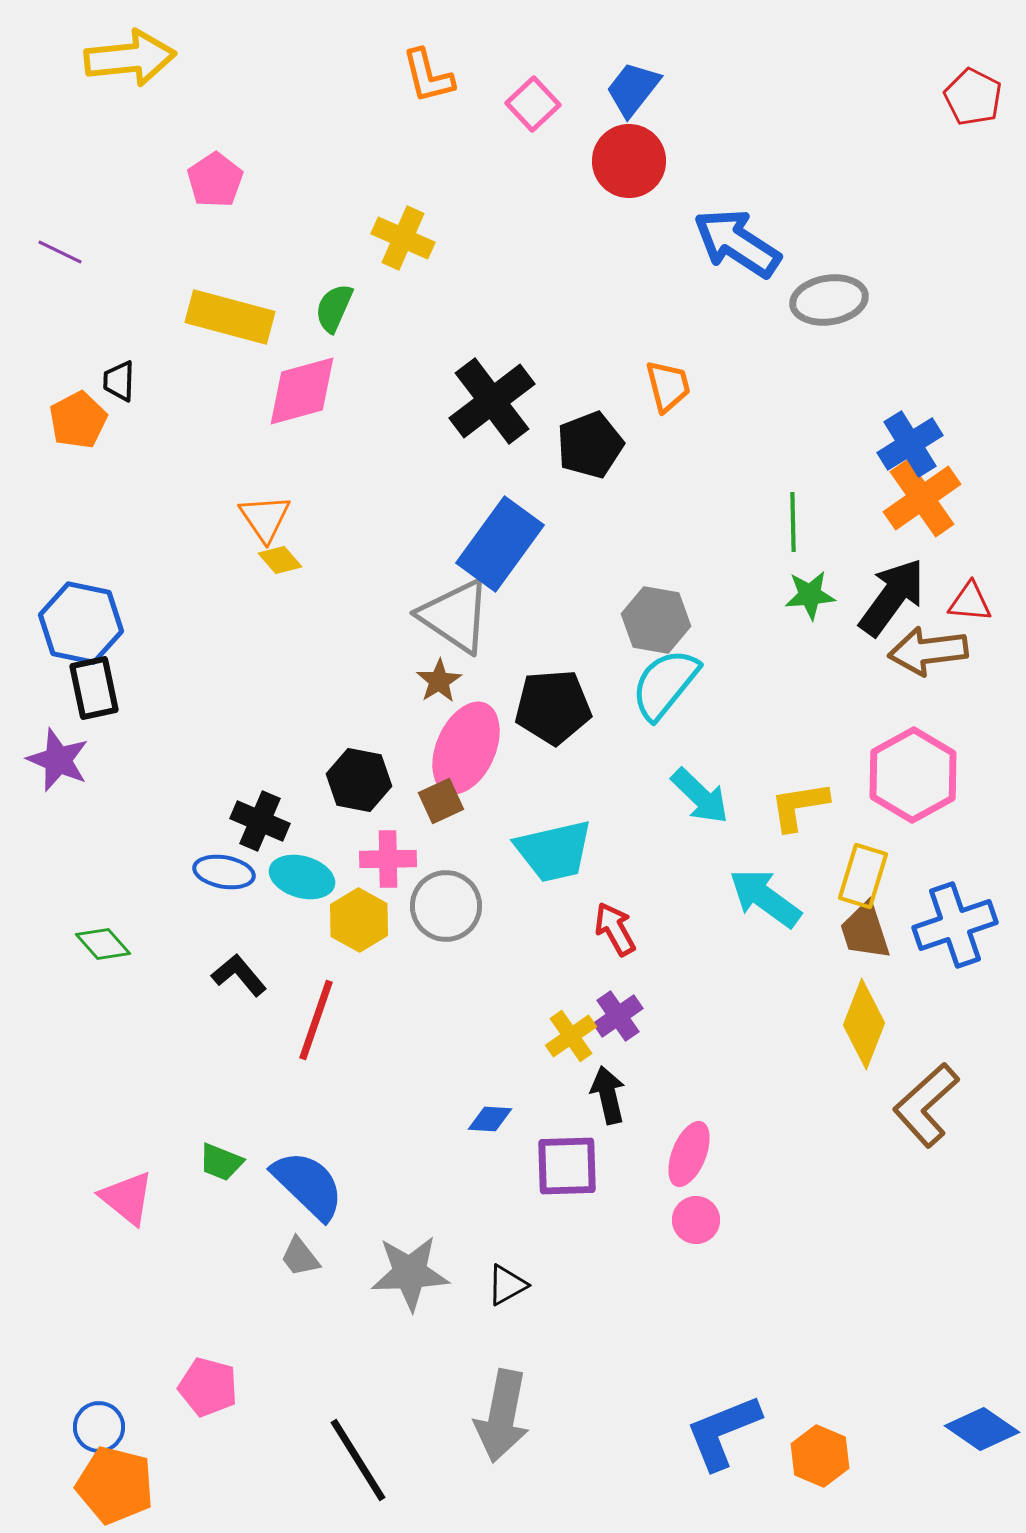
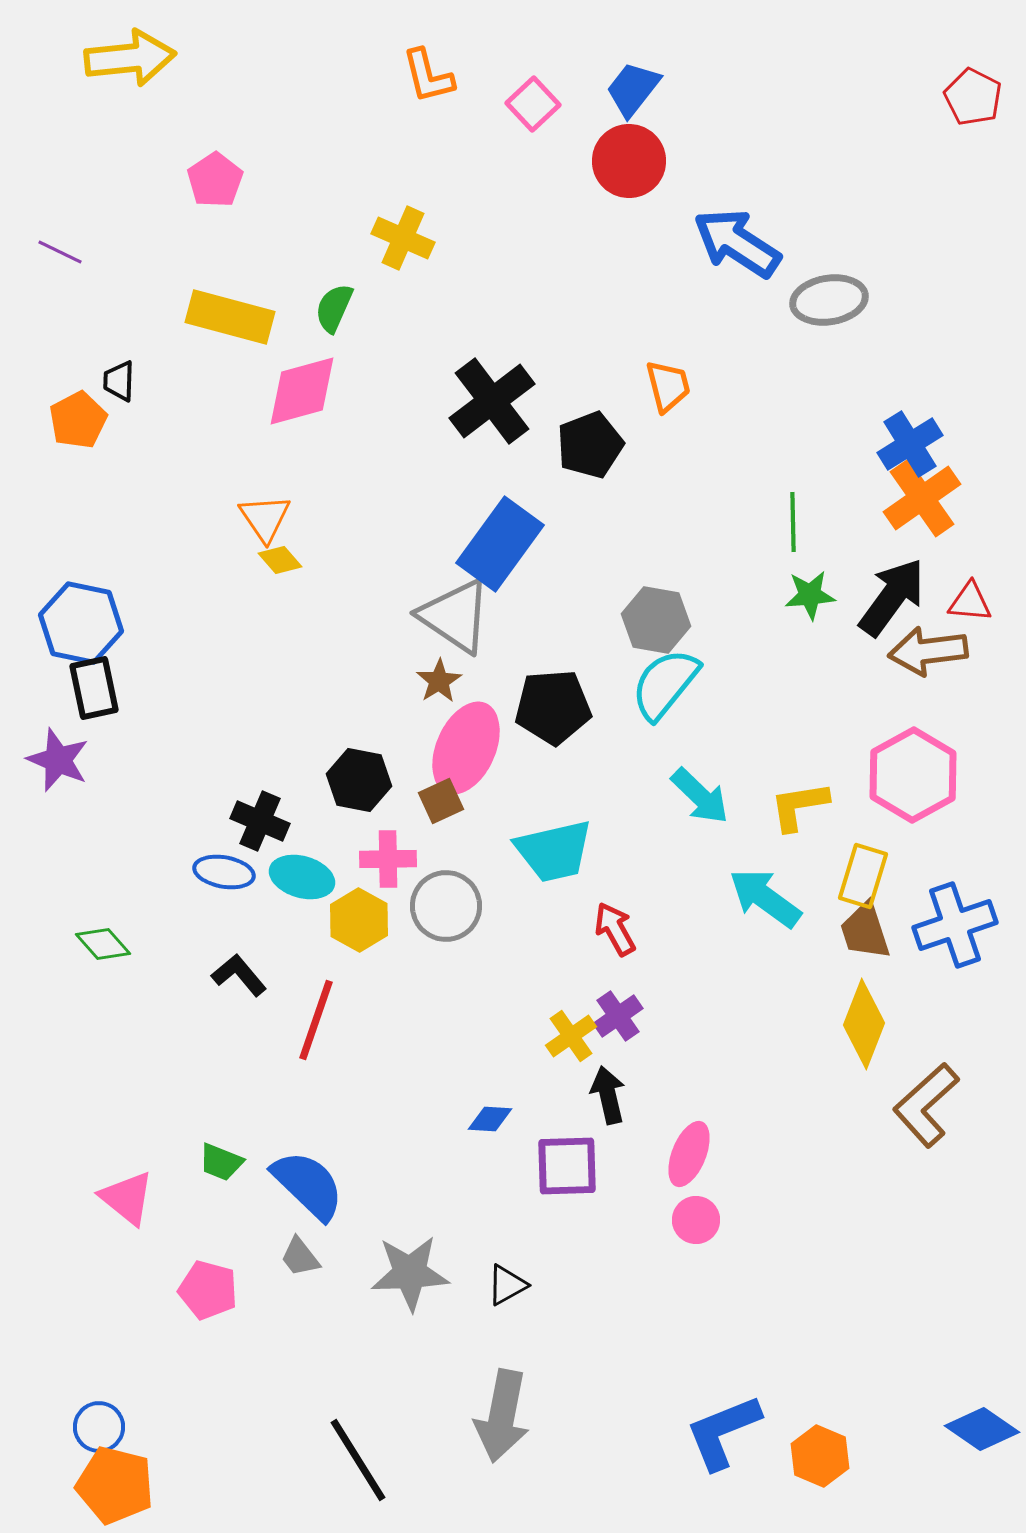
pink pentagon at (208, 1387): moved 97 px up
